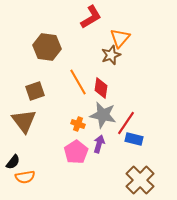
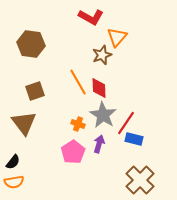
red L-shape: rotated 60 degrees clockwise
orange triangle: moved 3 px left, 1 px up
brown hexagon: moved 16 px left, 3 px up
brown star: moved 9 px left
red diamond: moved 2 px left; rotated 10 degrees counterclockwise
gray star: rotated 20 degrees clockwise
brown triangle: moved 2 px down
pink pentagon: moved 3 px left
orange semicircle: moved 11 px left, 5 px down
